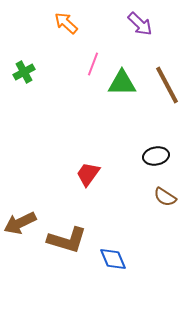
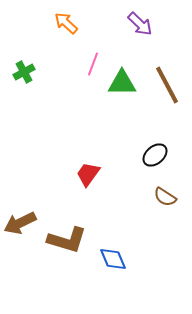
black ellipse: moved 1 px left, 1 px up; rotated 30 degrees counterclockwise
